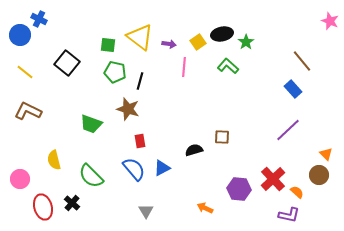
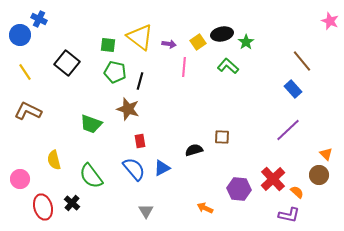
yellow line: rotated 18 degrees clockwise
green semicircle: rotated 8 degrees clockwise
